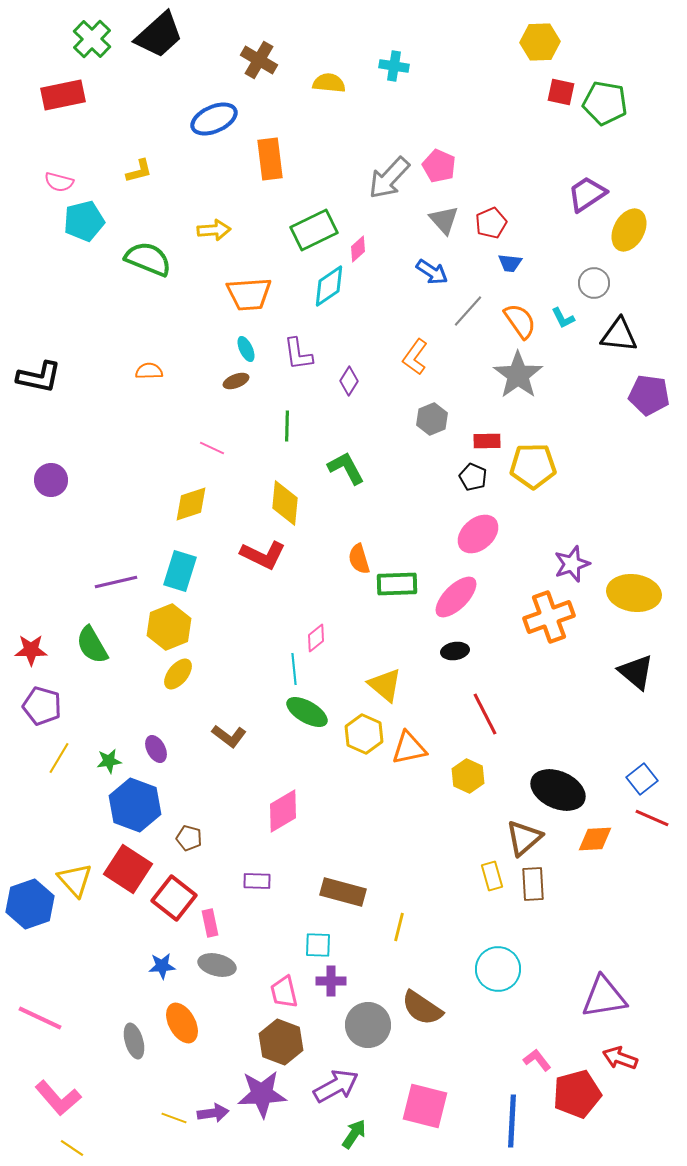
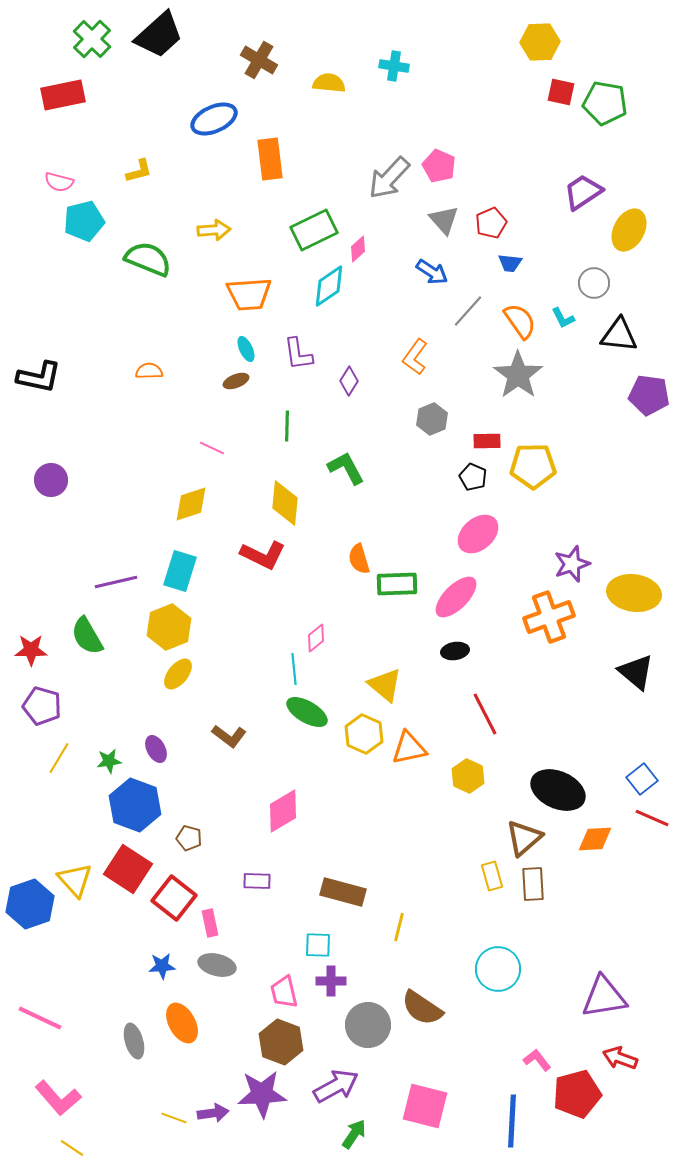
purple trapezoid at (587, 194): moved 4 px left, 2 px up
green semicircle at (92, 645): moved 5 px left, 9 px up
